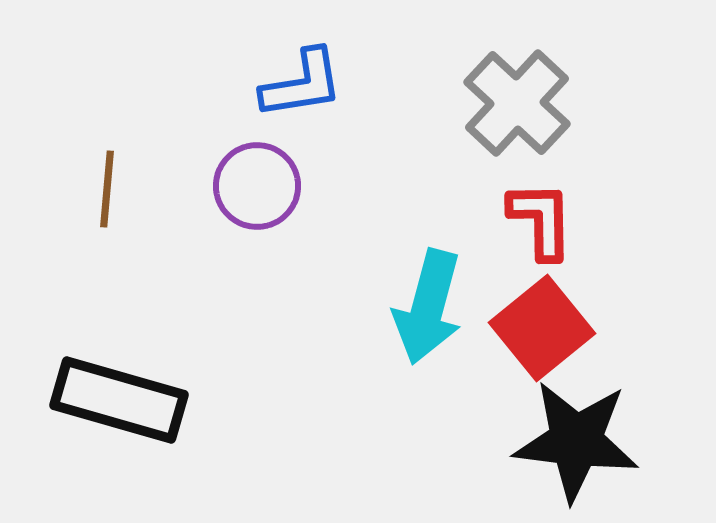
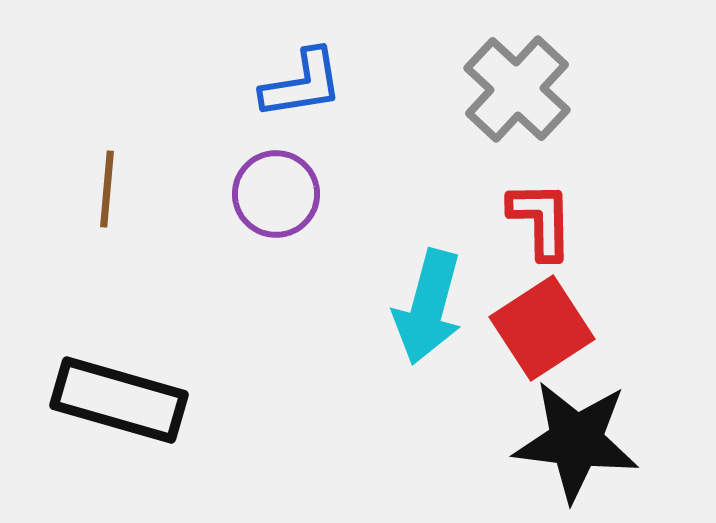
gray cross: moved 14 px up
purple circle: moved 19 px right, 8 px down
red square: rotated 6 degrees clockwise
